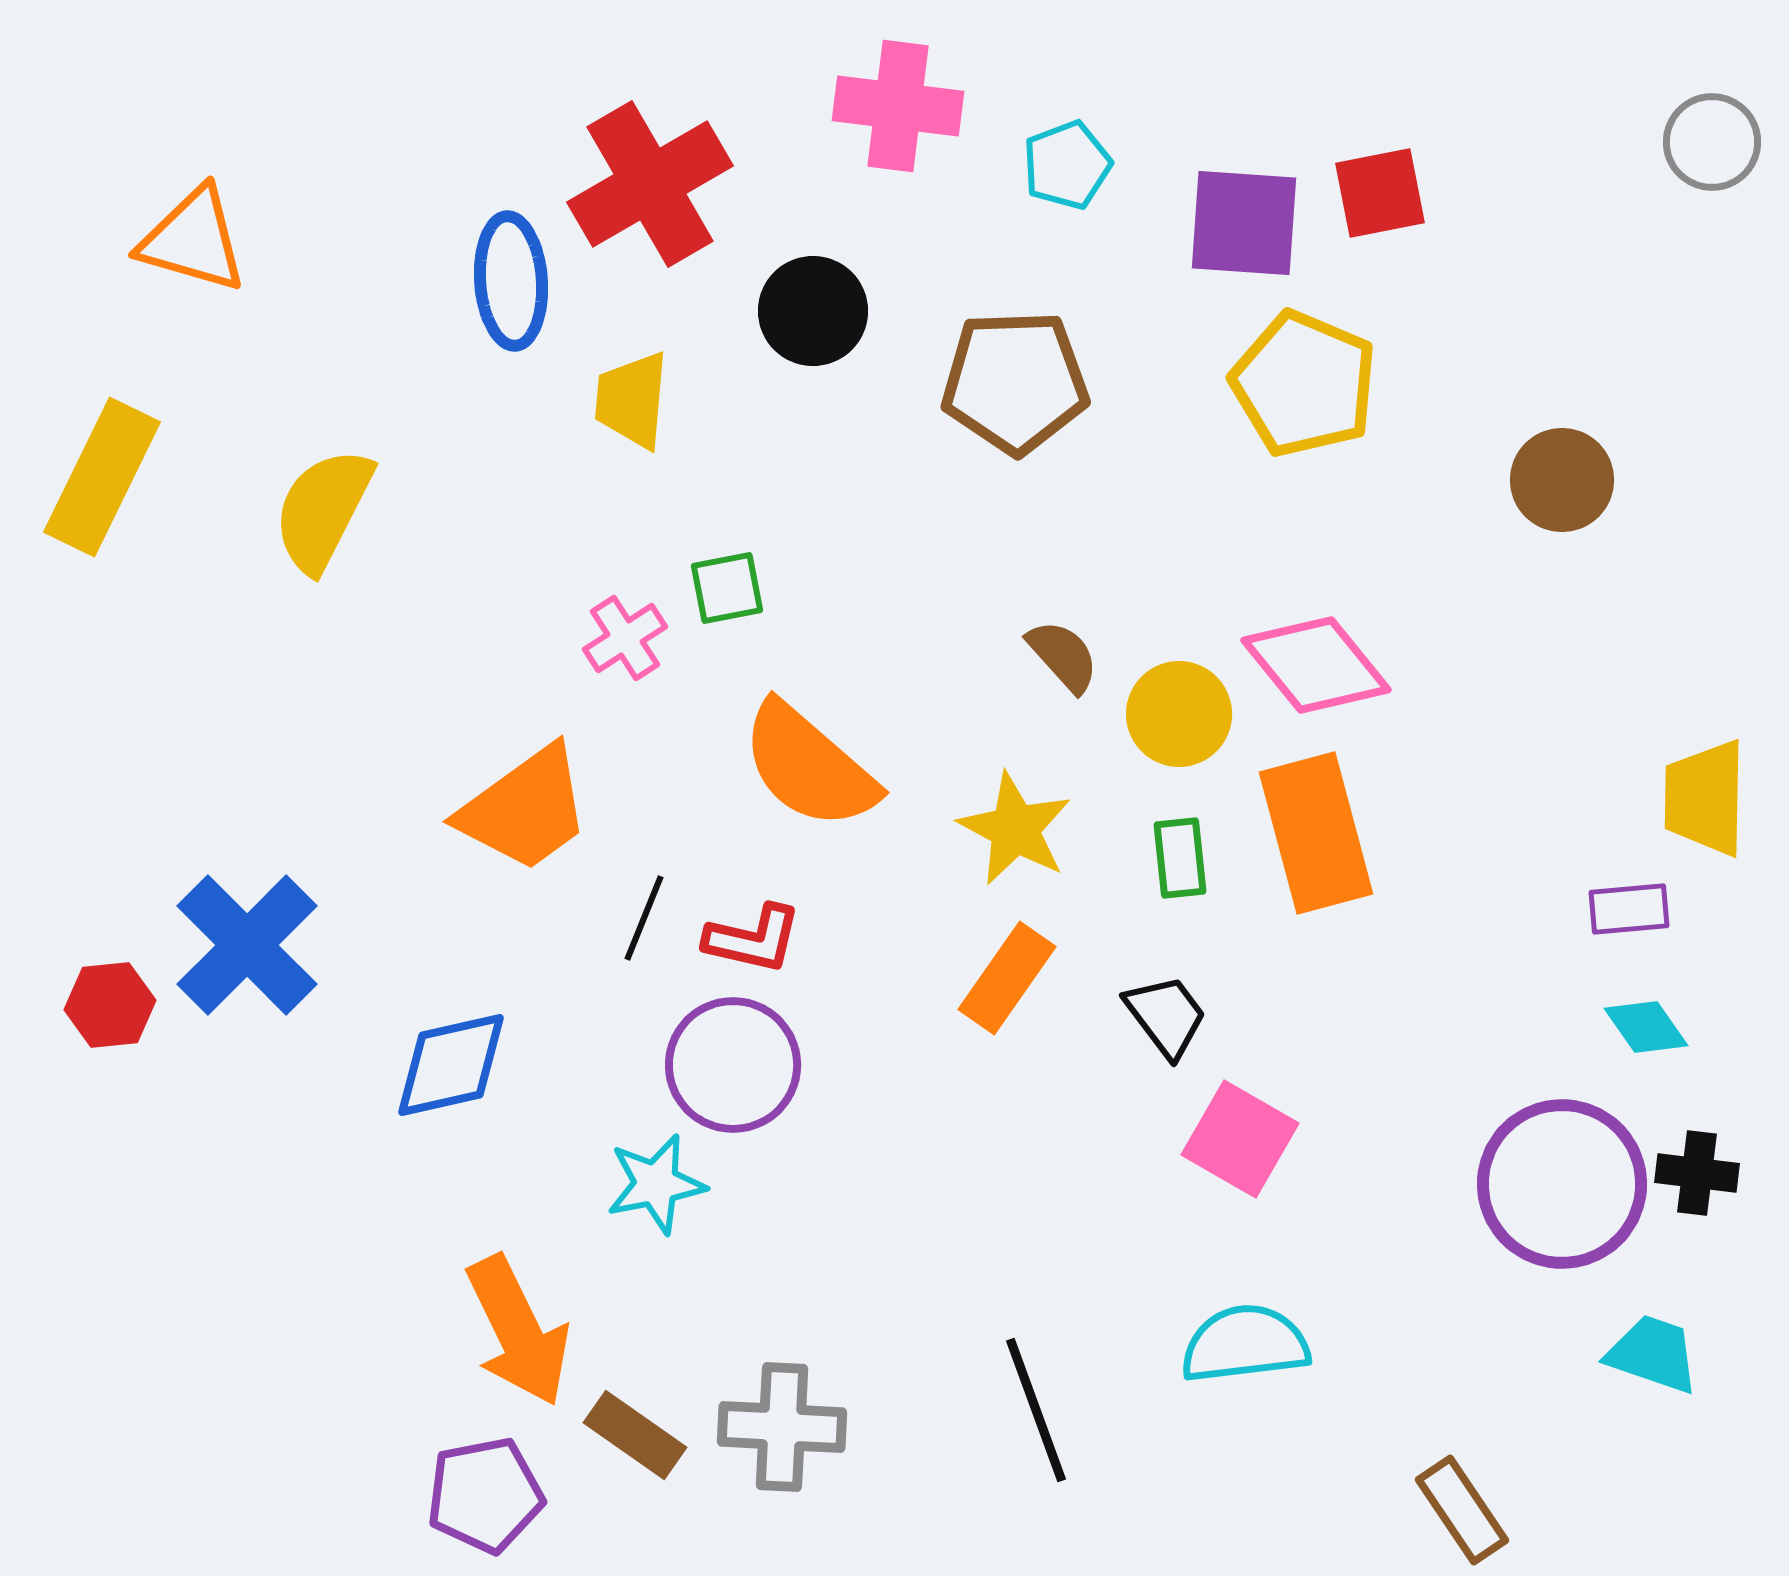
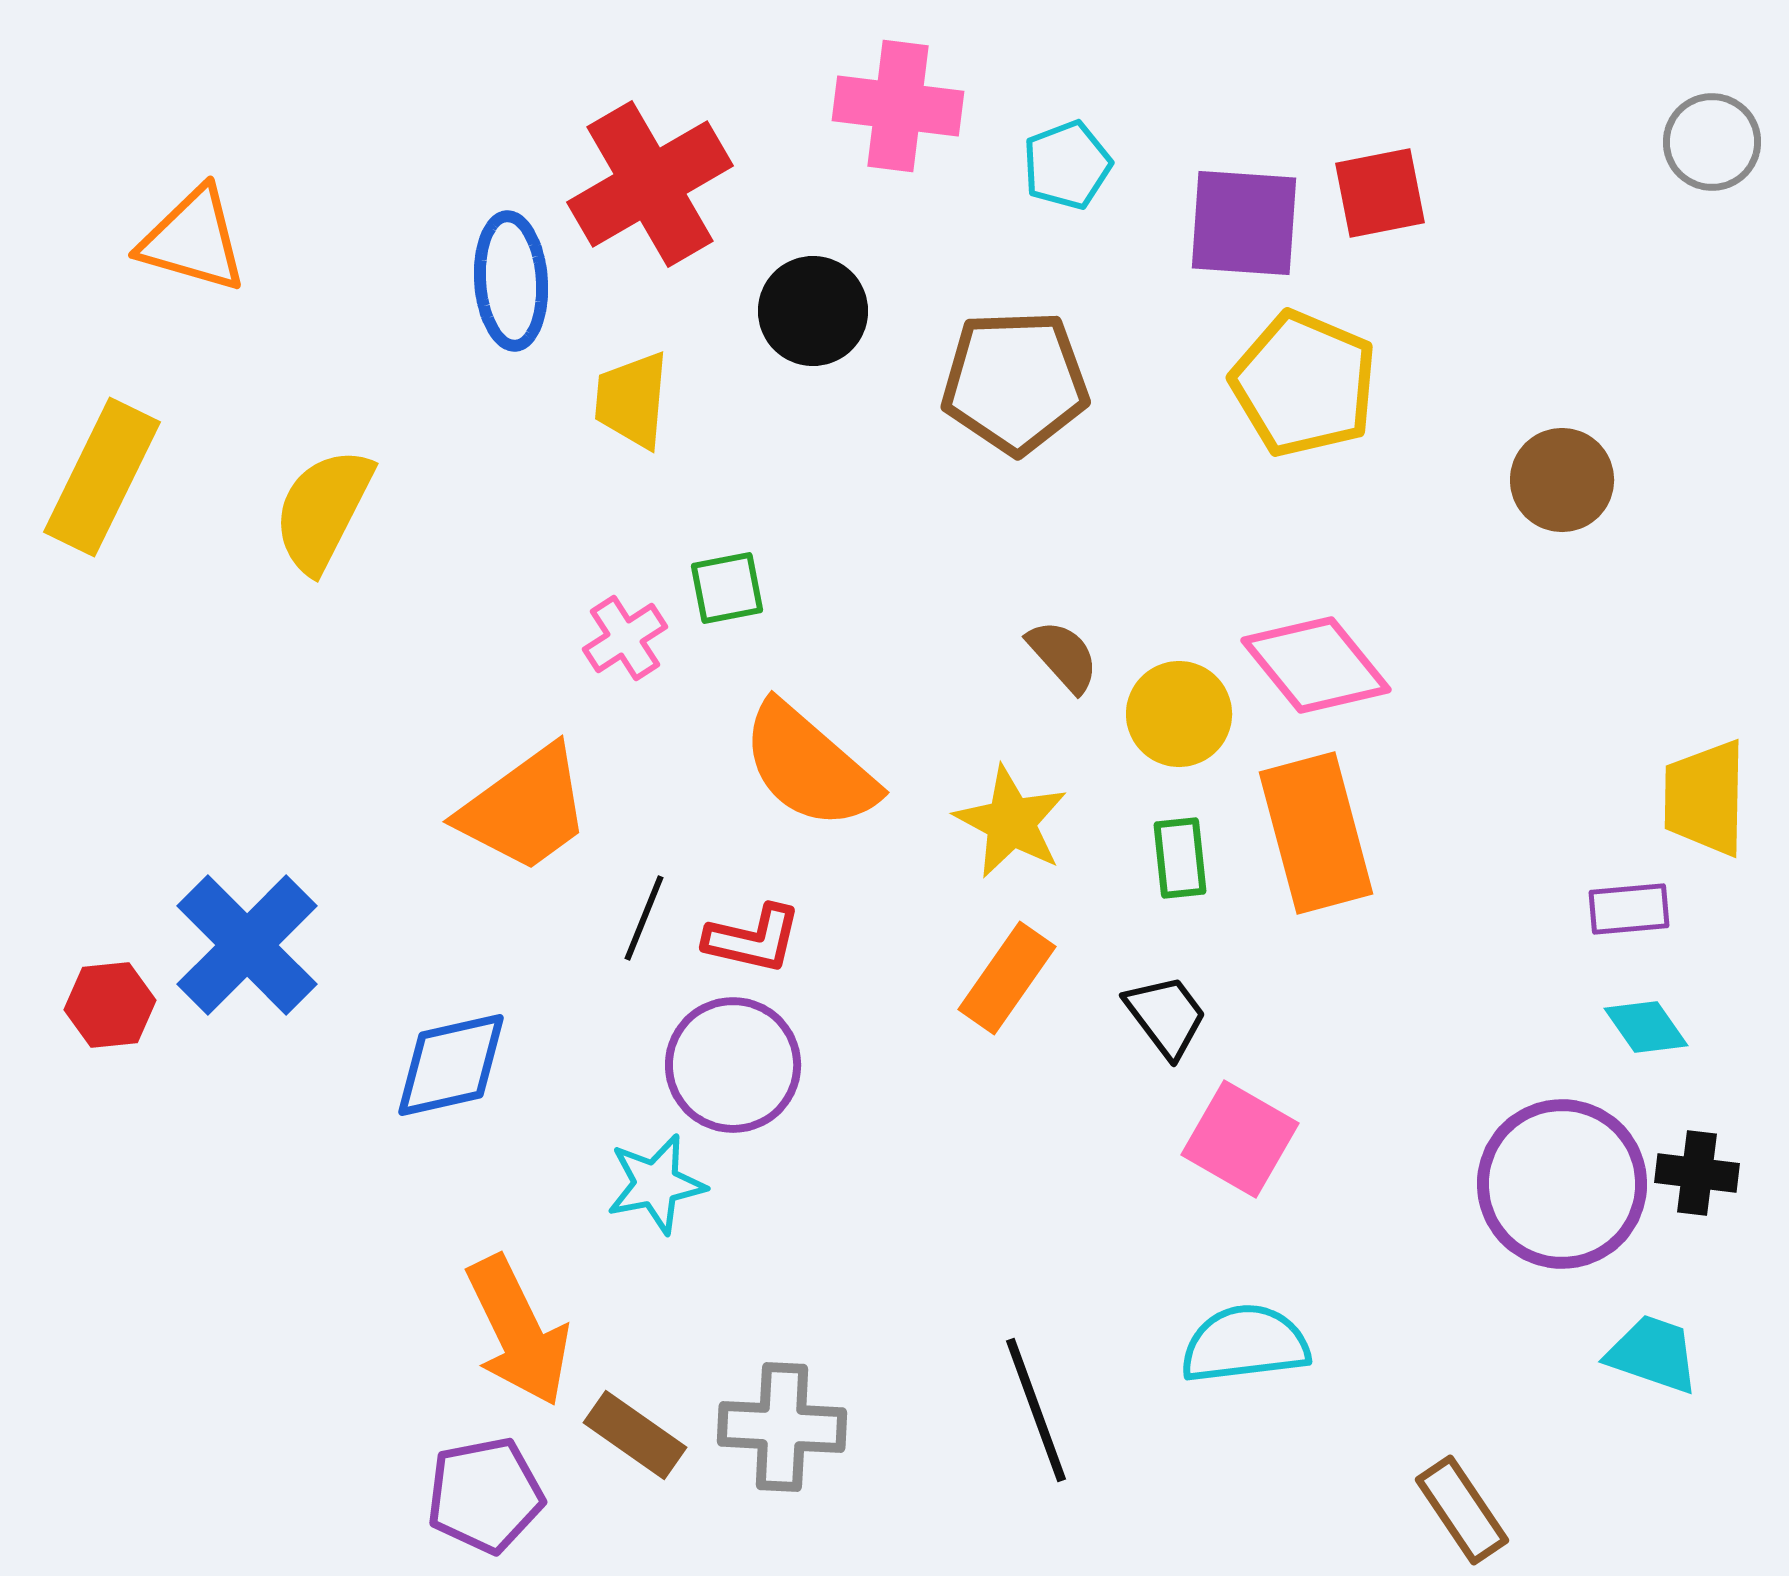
yellow star at (1015, 829): moved 4 px left, 7 px up
